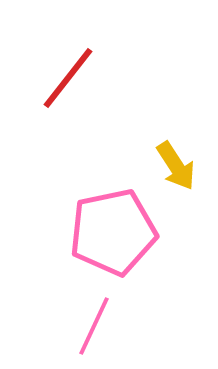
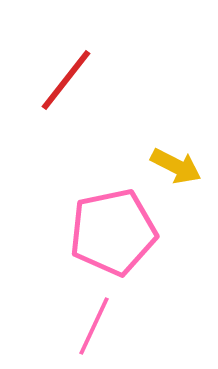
red line: moved 2 px left, 2 px down
yellow arrow: rotated 30 degrees counterclockwise
